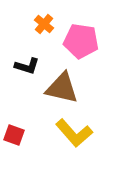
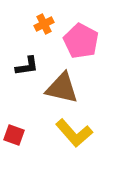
orange cross: rotated 24 degrees clockwise
pink pentagon: rotated 20 degrees clockwise
black L-shape: rotated 25 degrees counterclockwise
